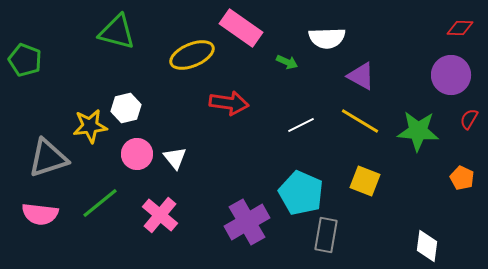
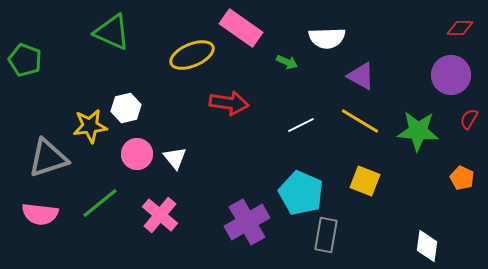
green triangle: moved 5 px left; rotated 9 degrees clockwise
